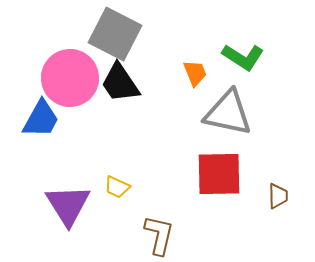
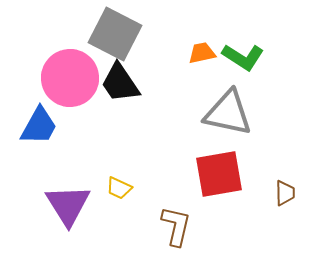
orange trapezoid: moved 7 px right, 20 px up; rotated 80 degrees counterclockwise
blue trapezoid: moved 2 px left, 7 px down
red square: rotated 9 degrees counterclockwise
yellow trapezoid: moved 2 px right, 1 px down
brown trapezoid: moved 7 px right, 3 px up
brown L-shape: moved 17 px right, 9 px up
